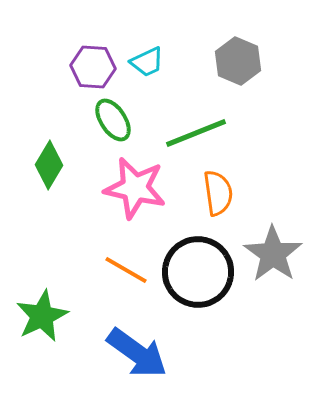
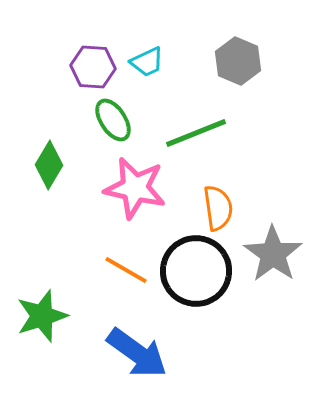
orange semicircle: moved 15 px down
black circle: moved 2 px left, 1 px up
green star: rotated 8 degrees clockwise
